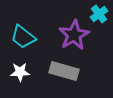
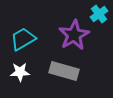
cyan trapezoid: moved 2 px down; rotated 112 degrees clockwise
